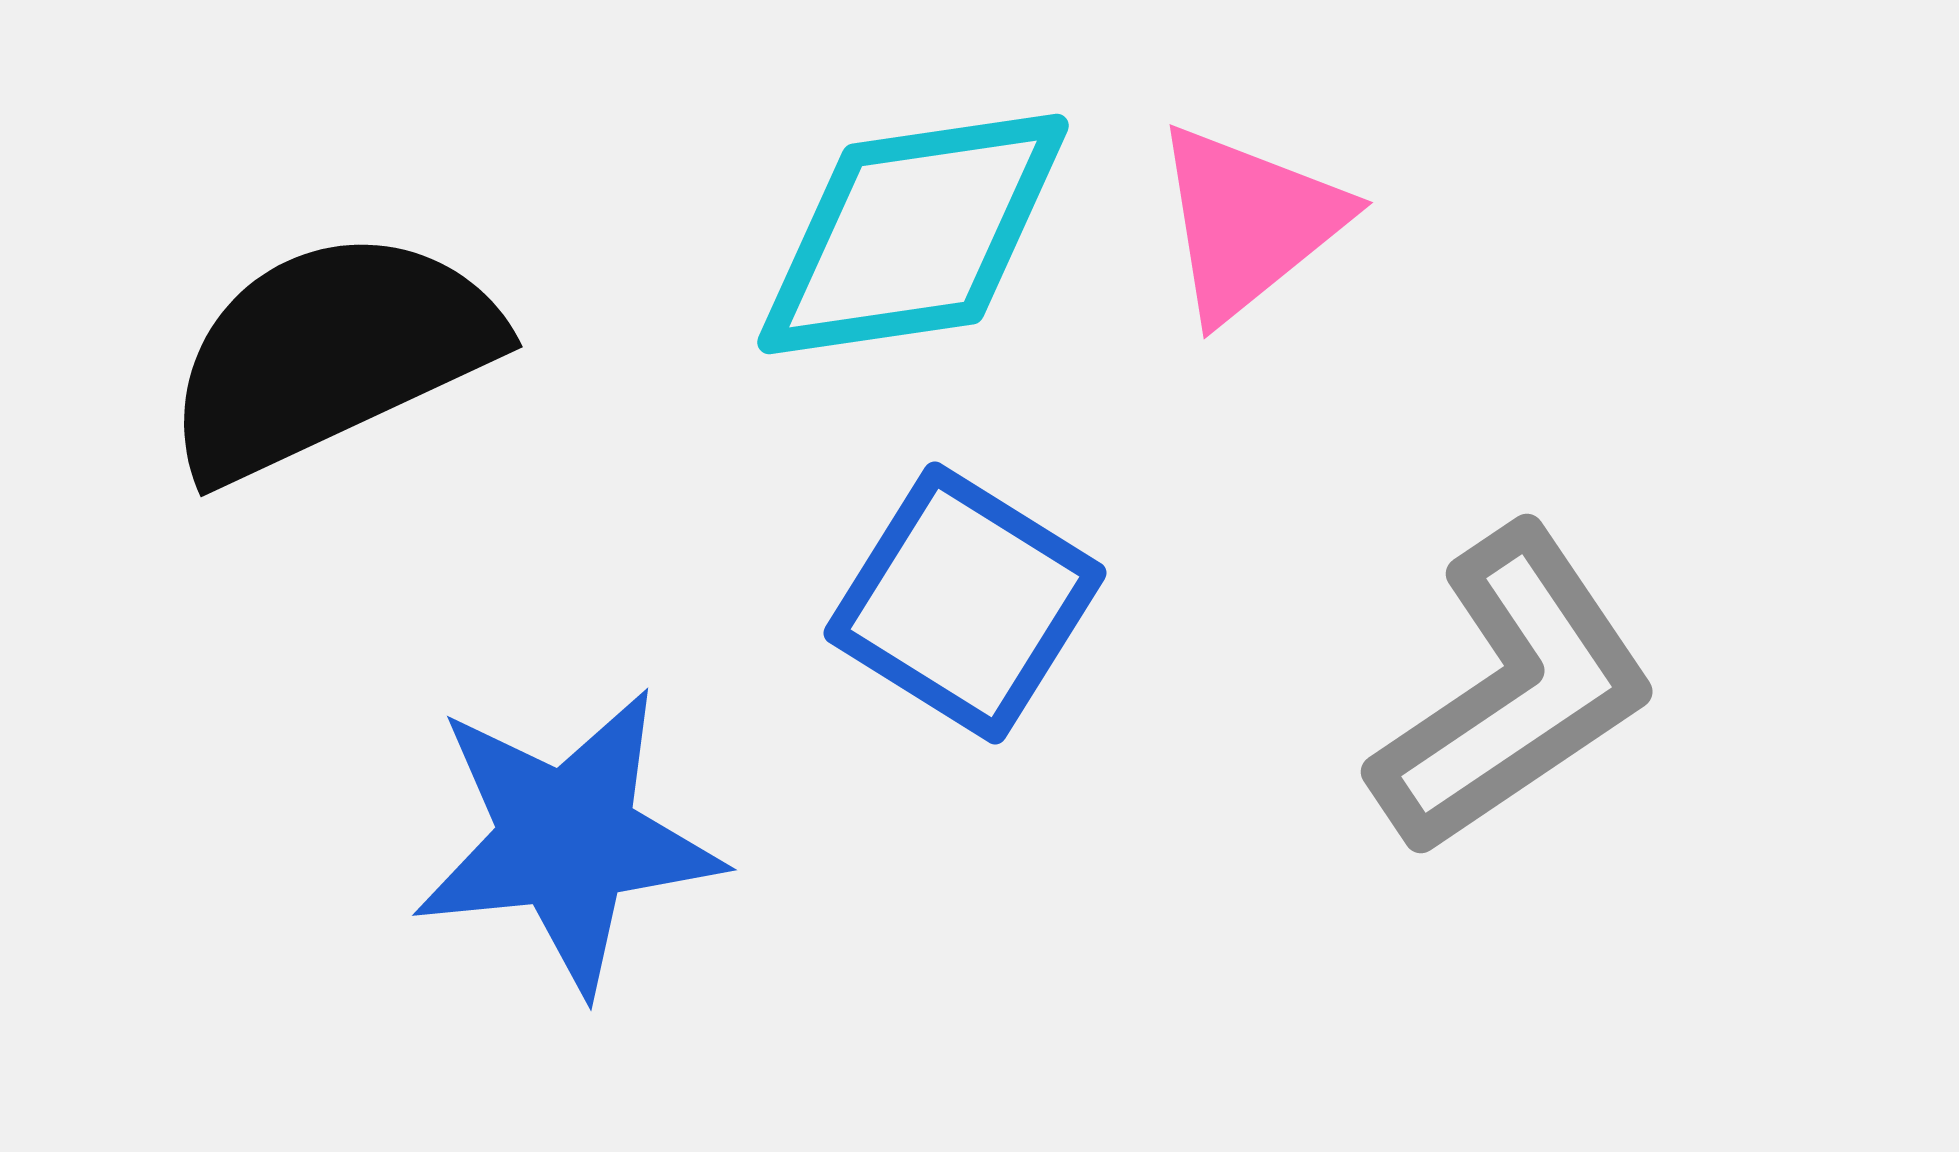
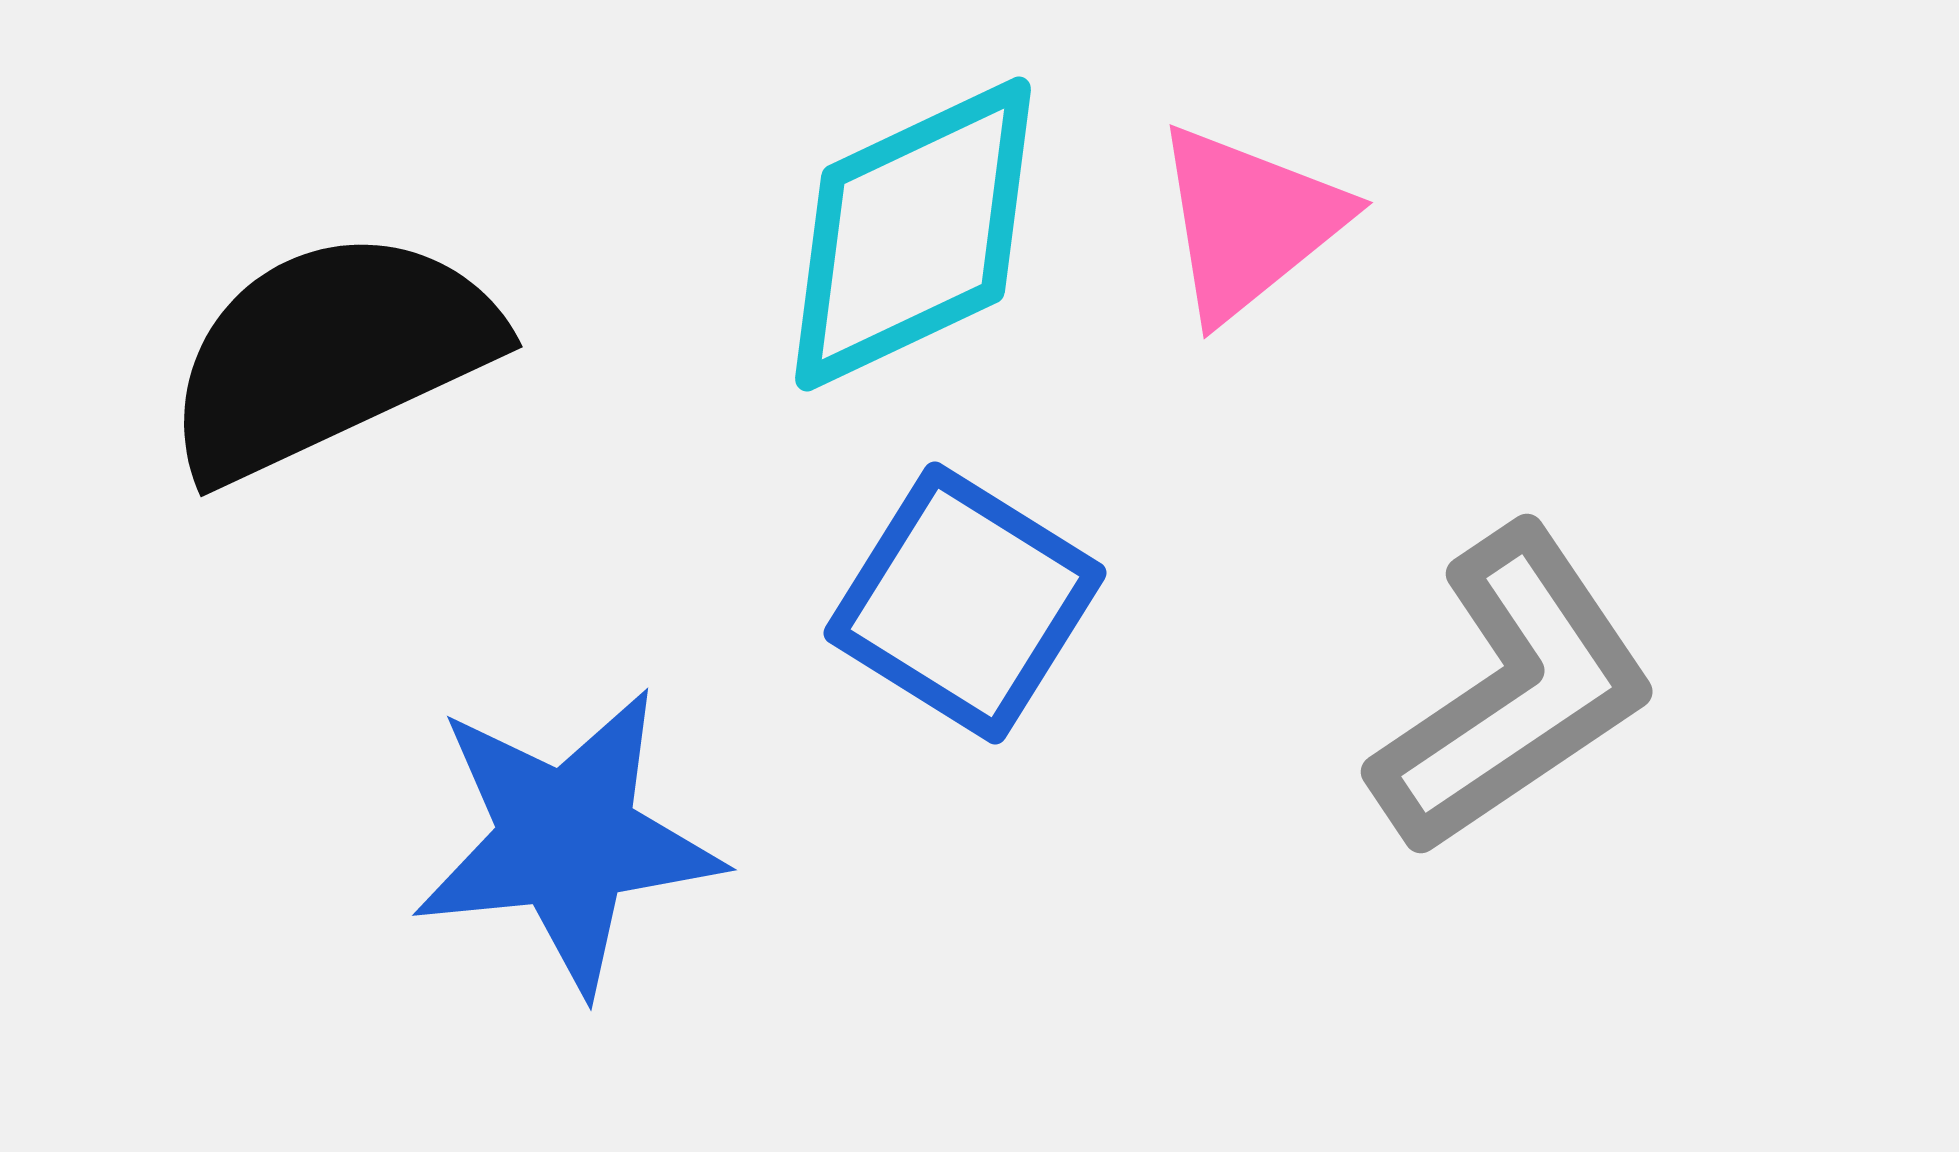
cyan diamond: rotated 17 degrees counterclockwise
